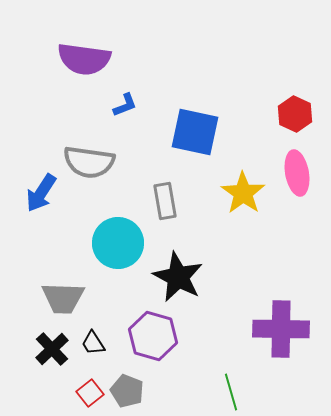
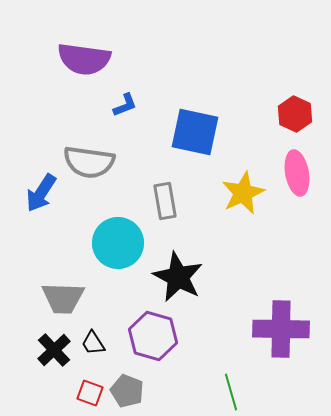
yellow star: rotated 12 degrees clockwise
black cross: moved 2 px right, 1 px down
red square: rotated 32 degrees counterclockwise
